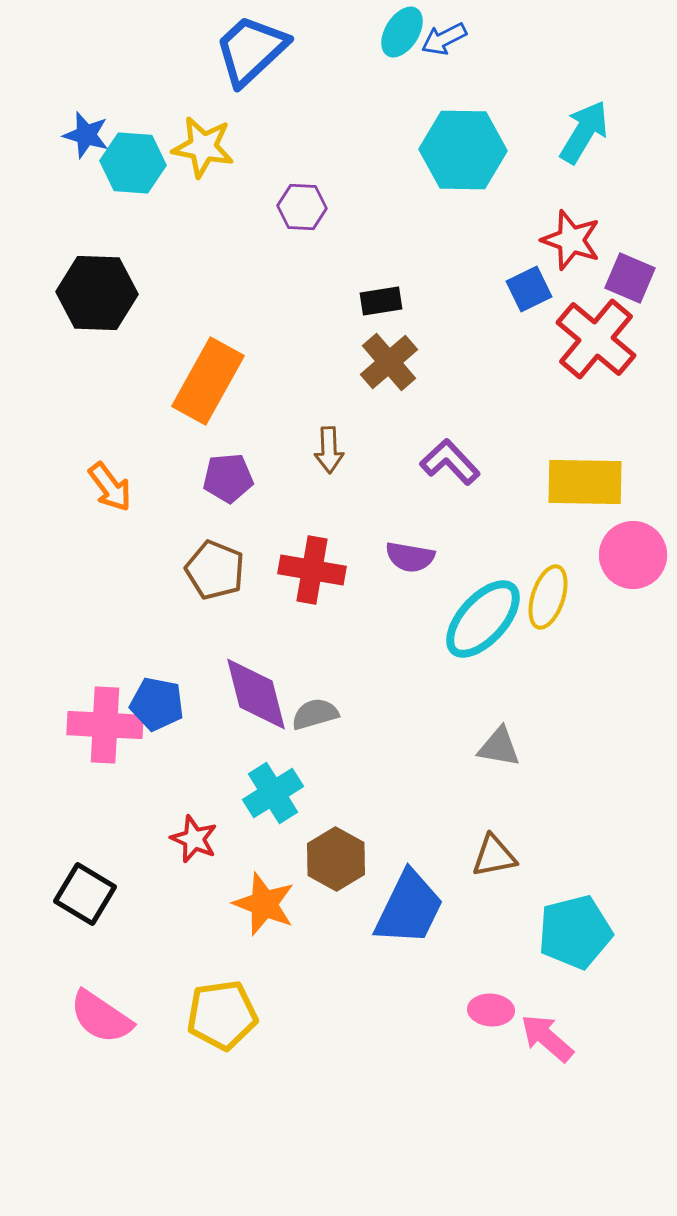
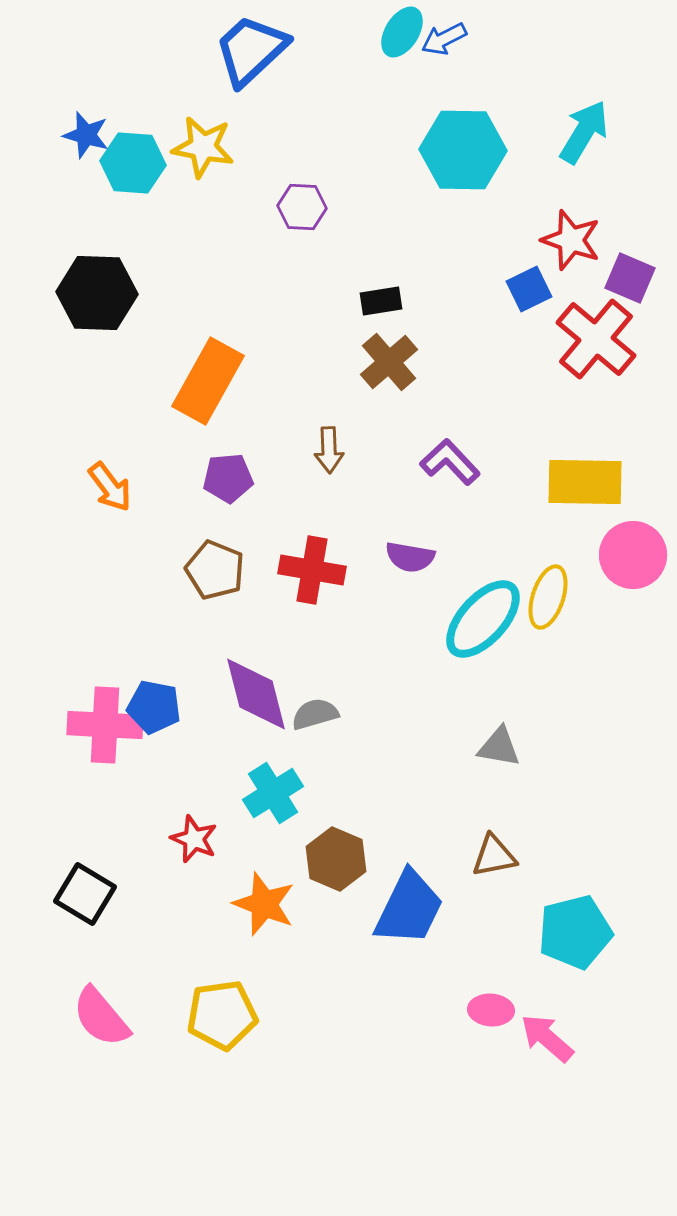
blue pentagon at (157, 704): moved 3 px left, 3 px down
brown hexagon at (336, 859): rotated 6 degrees counterclockwise
pink semicircle at (101, 1017): rotated 16 degrees clockwise
